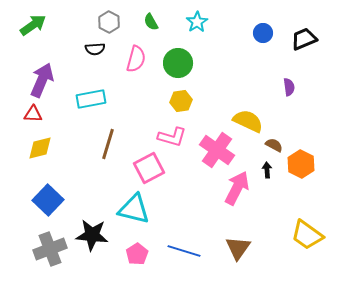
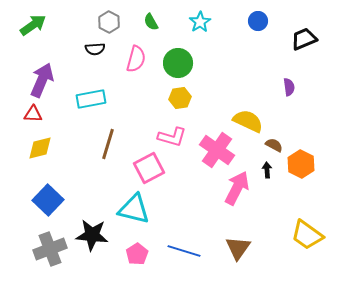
cyan star: moved 3 px right
blue circle: moved 5 px left, 12 px up
yellow hexagon: moved 1 px left, 3 px up
